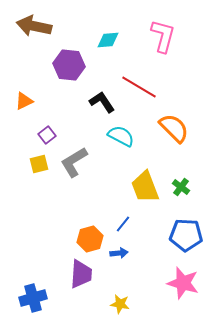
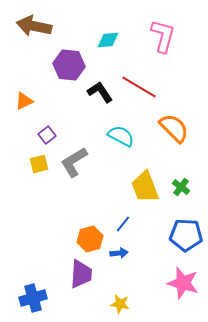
black L-shape: moved 2 px left, 10 px up
